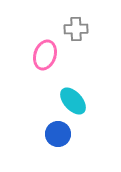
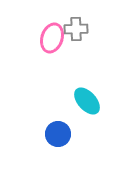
pink ellipse: moved 7 px right, 17 px up
cyan ellipse: moved 14 px right
